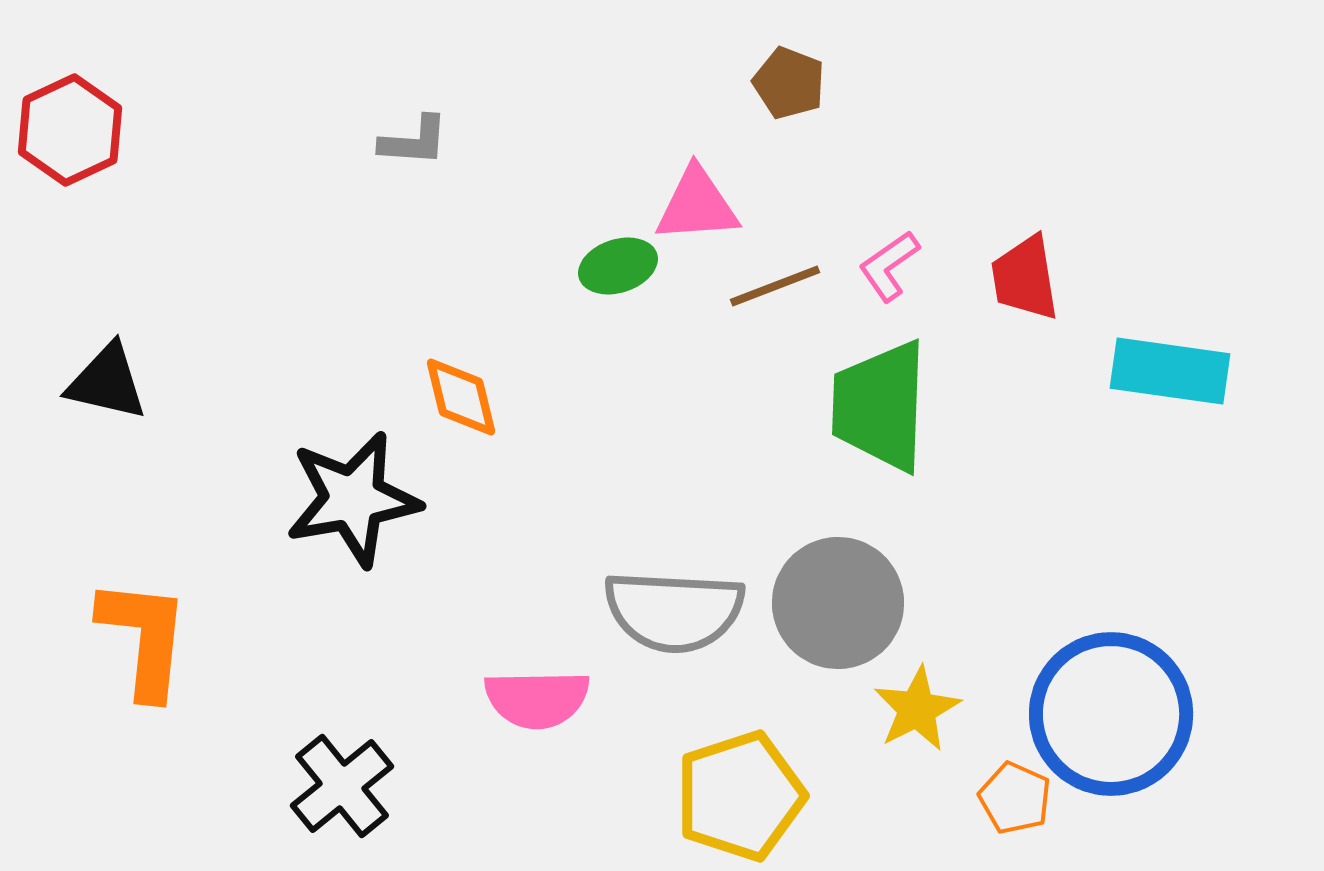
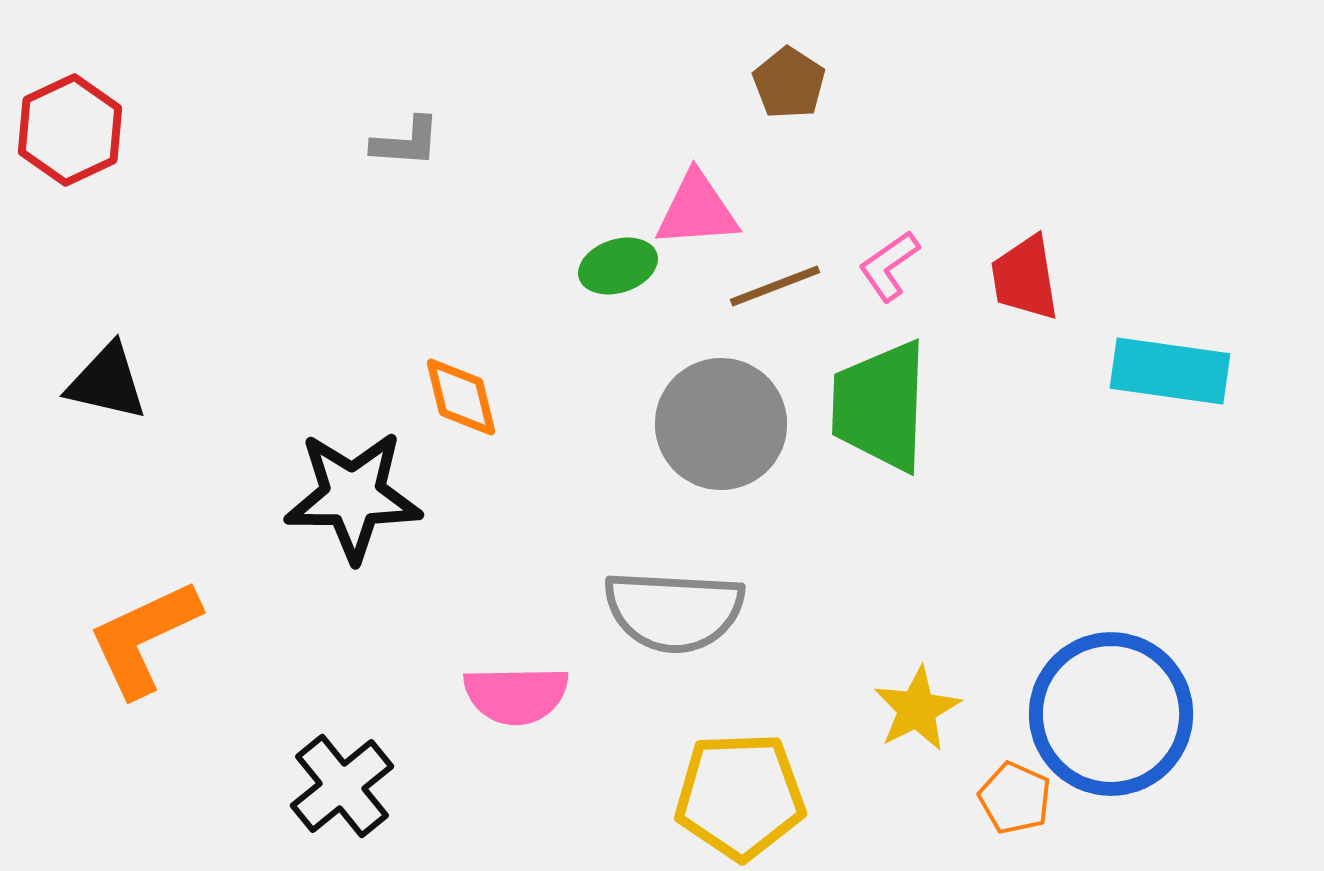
brown pentagon: rotated 12 degrees clockwise
gray L-shape: moved 8 px left, 1 px down
pink triangle: moved 5 px down
black star: moved 3 px up; rotated 10 degrees clockwise
gray circle: moved 117 px left, 179 px up
orange L-shape: rotated 121 degrees counterclockwise
pink semicircle: moved 21 px left, 4 px up
yellow pentagon: rotated 16 degrees clockwise
